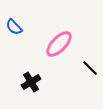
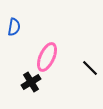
blue semicircle: rotated 126 degrees counterclockwise
pink ellipse: moved 12 px left, 13 px down; rotated 20 degrees counterclockwise
